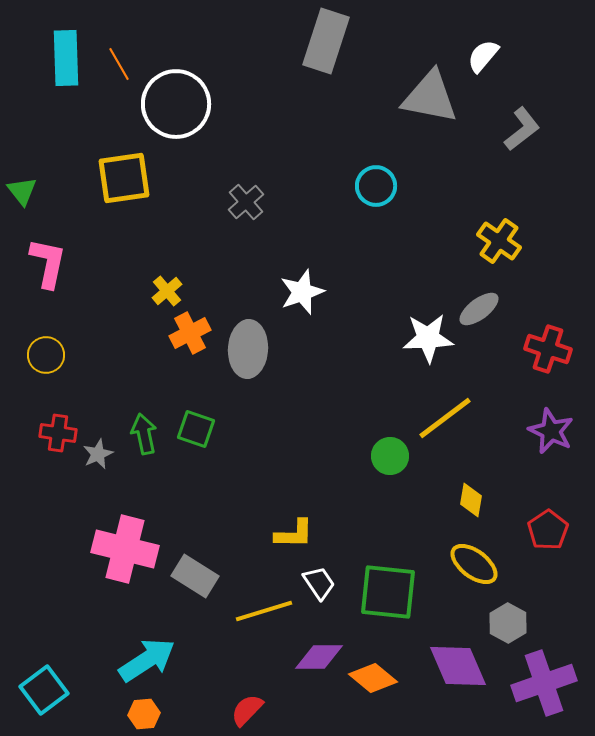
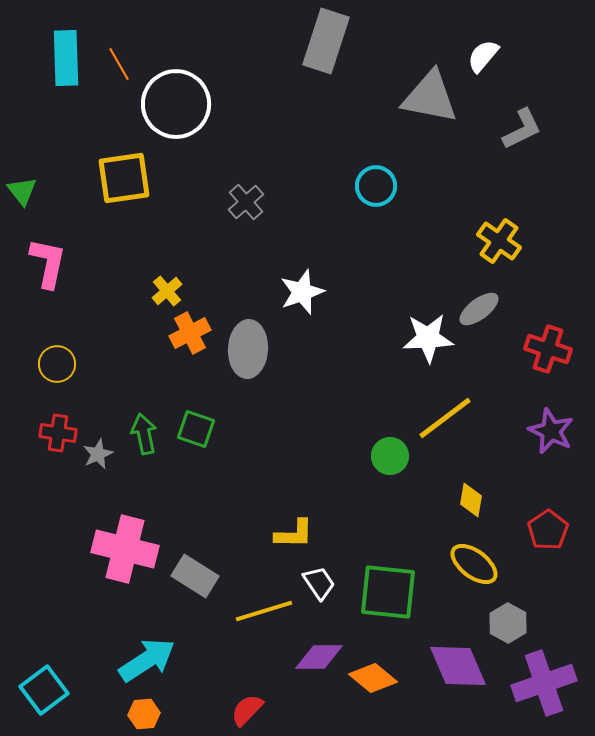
gray L-shape at (522, 129): rotated 12 degrees clockwise
yellow circle at (46, 355): moved 11 px right, 9 px down
